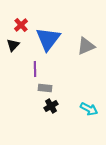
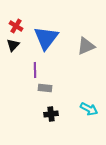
red cross: moved 5 px left, 1 px down; rotated 16 degrees counterclockwise
blue triangle: moved 2 px left, 1 px up
purple line: moved 1 px down
black cross: moved 8 px down; rotated 24 degrees clockwise
